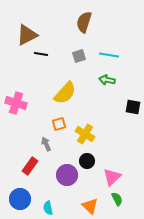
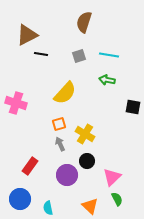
gray arrow: moved 14 px right
